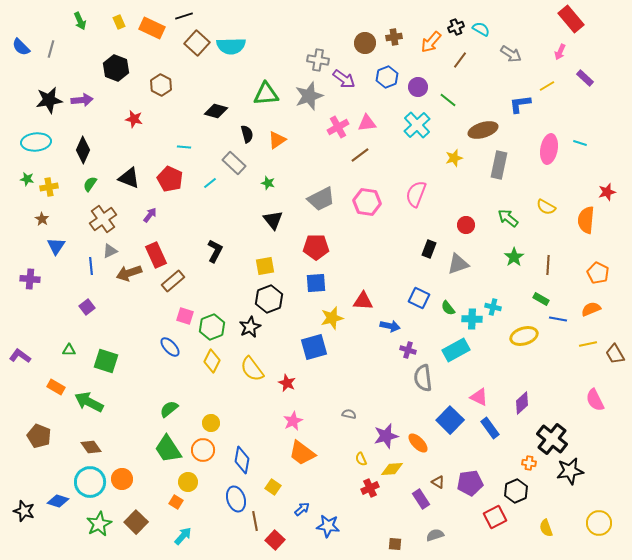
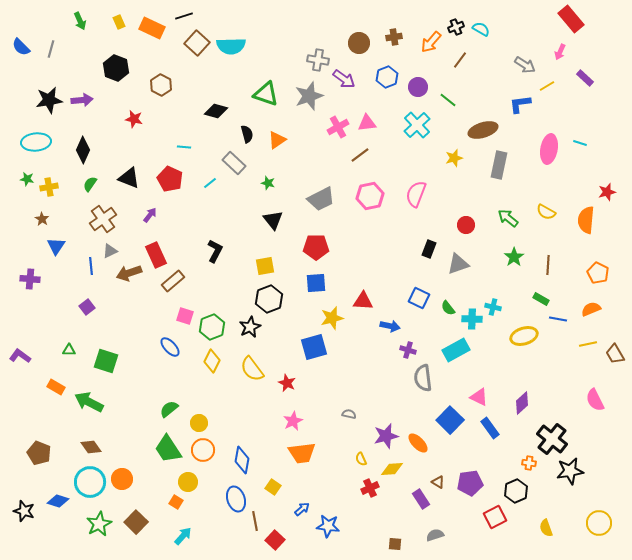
brown circle at (365, 43): moved 6 px left
gray arrow at (511, 54): moved 14 px right, 11 px down
green triangle at (266, 94): rotated 24 degrees clockwise
pink hexagon at (367, 202): moved 3 px right, 6 px up; rotated 20 degrees counterclockwise
yellow semicircle at (546, 207): moved 5 px down
yellow circle at (211, 423): moved 12 px left
brown pentagon at (39, 436): moved 17 px down
orange trapezoid at (302, 453): rotated 44 degrees counterclockwise
